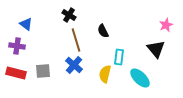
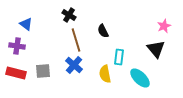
pink star: moved 2 px left, 1 px down
yellow semicircle: rotated 24 degrees counterclockwise
